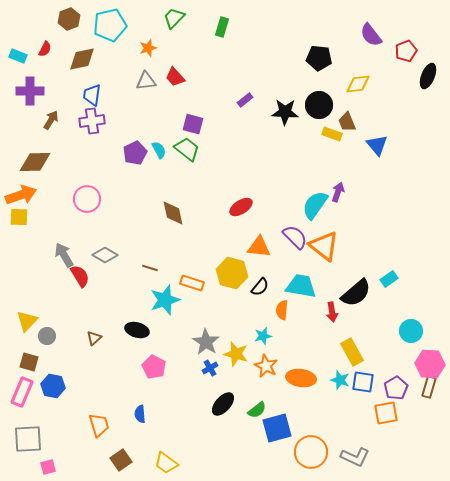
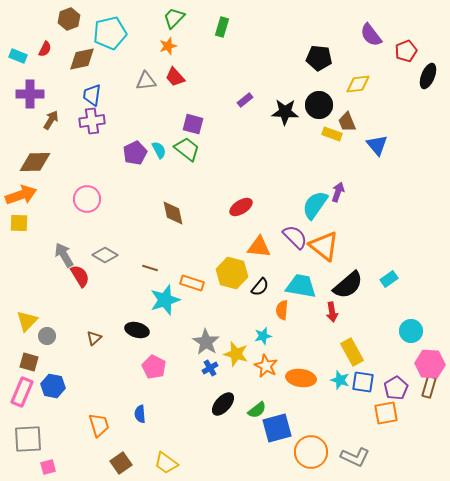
cyan pentagon at (110, 25): moved 8 px down
orange star at (148, 48): moved 20 px right, 2 px up
purple cross at (30, 91): moved 3 px down
yellow square at (19, 217): moved 6 px down
black semicircle at (356, 293): moved 8 px left, 8 px up
brown square at (121, 460): moved 3 px down
